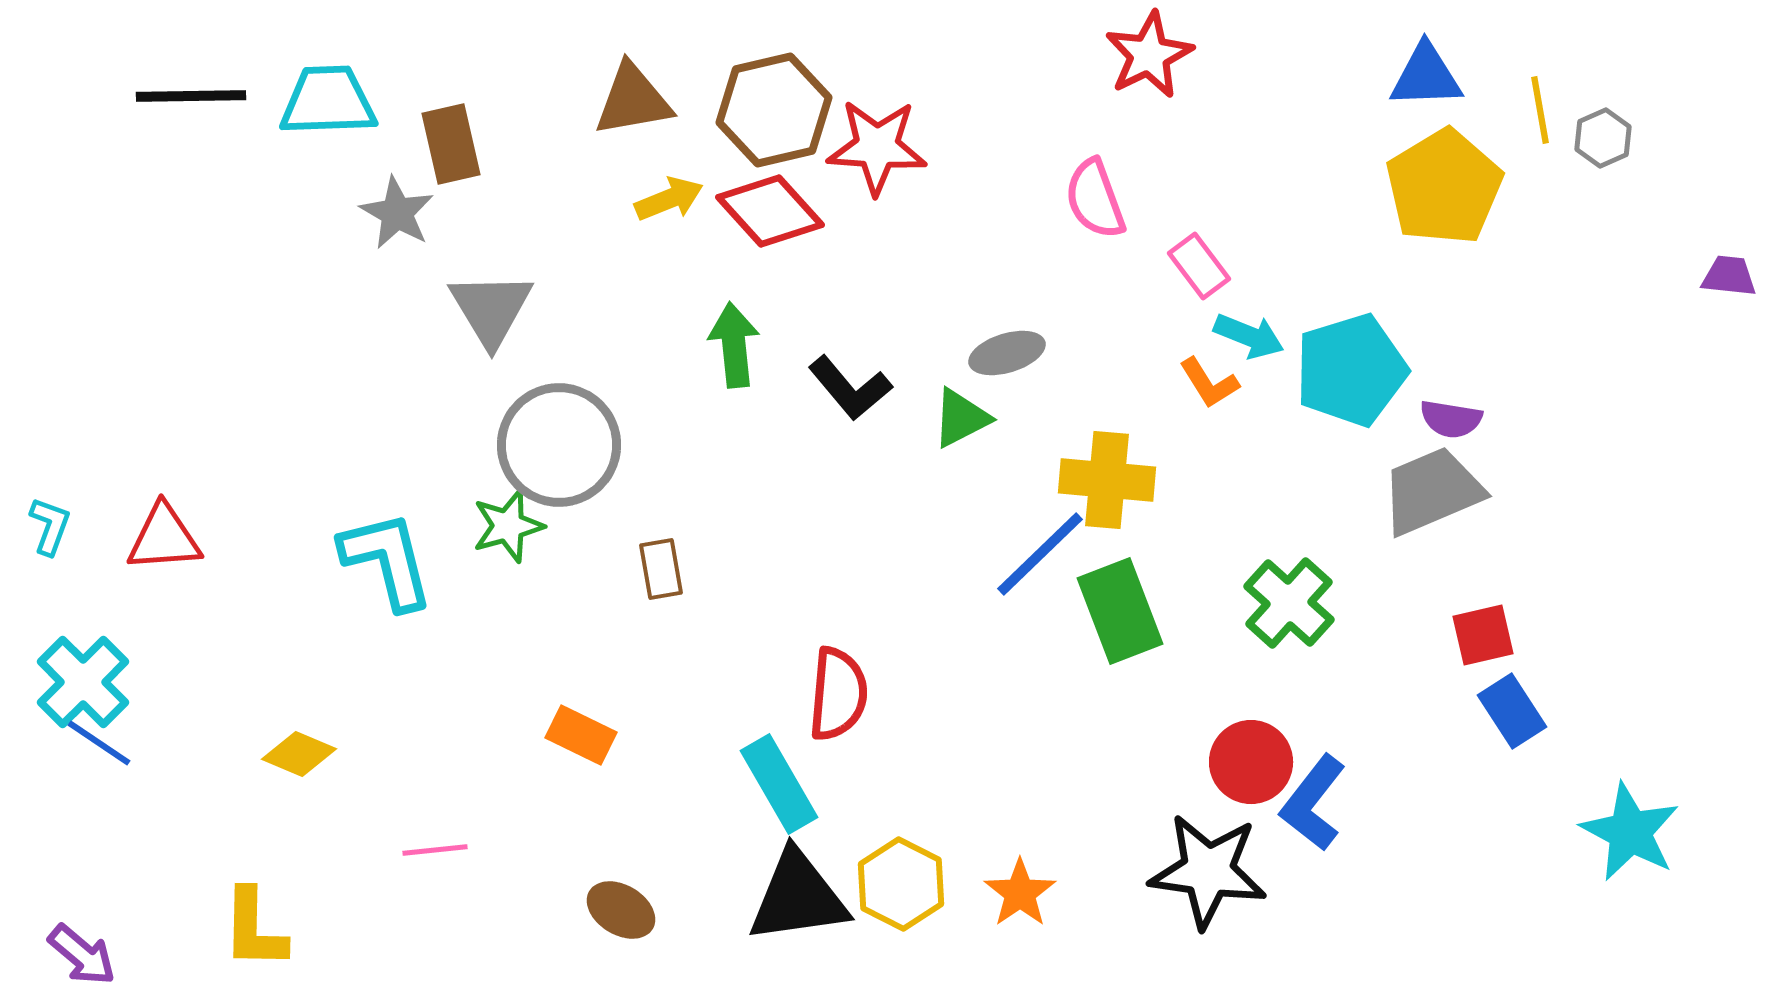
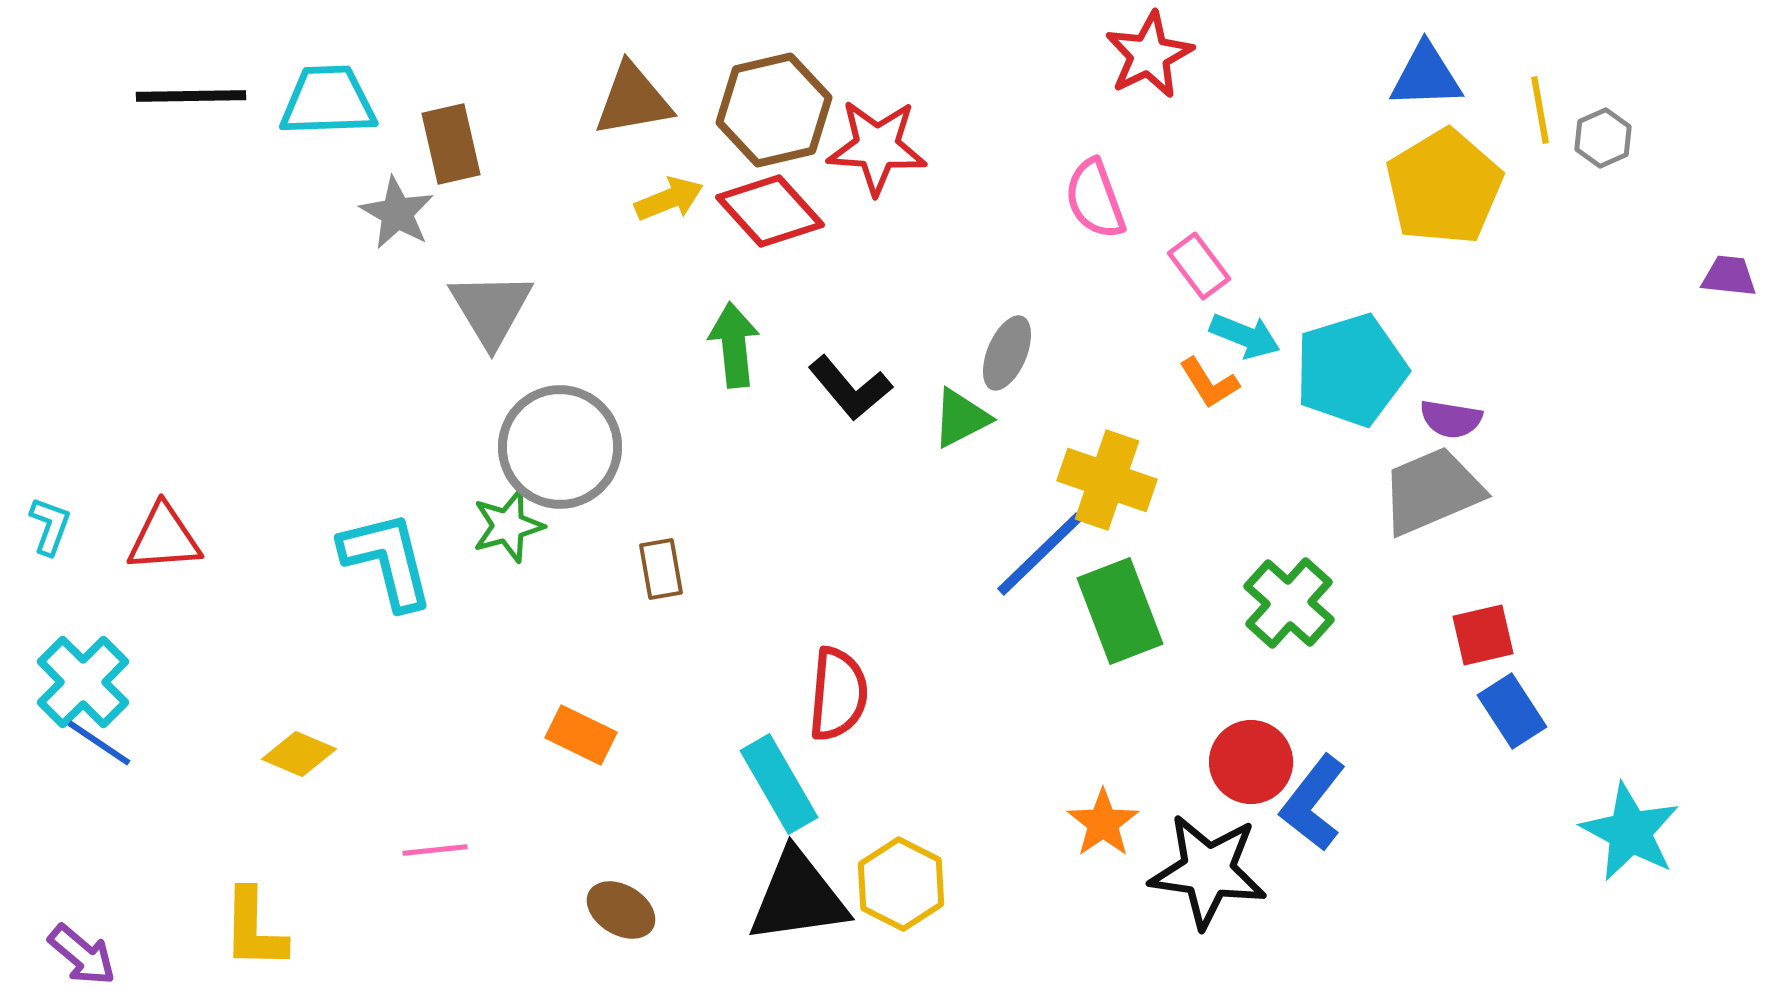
cyan arrow at (1249, 336): moved 4 px left
gray ellipse at (1007, 353): rotated 50 degrees counterclockwise
gray circle at (559, 445): moved 1 px right, 2 px down
yellow cross at (1107, 480): rotated 14 degrees clockwise
orange star at (1020, 893): moved 83 px right, 70 px up
